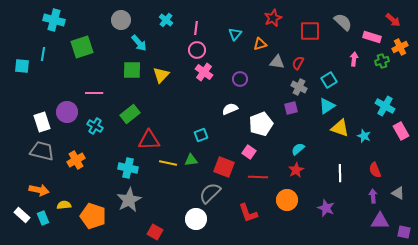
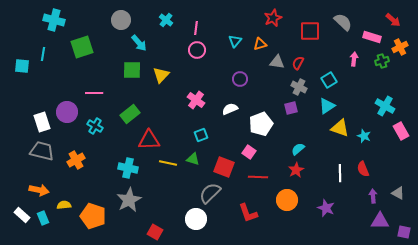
cyan triangle at (235, 34): moved 7 px down
pink cross at (204, 72): moved 8 px left, 28 px down
green triangle at (191, 160): moved 2 px right, 1 px up; rotated 24 degrees clockwise
red semicircle at (375, 170): moved 12 px left, 1 px up
